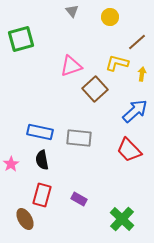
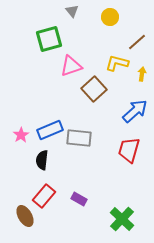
green square: moved 28 px right
brown square: moved 1 px left
blue rectangle: moved 10 px right, 2 px up; rotated 35 degrees counterclockwise
red trapezoid: rotated 60 degrees clockwise
black semicircle: rotated 18 degrees clockwise
pink star: moved 10 px right, 29 px up
red rectangle: moved 2 px right, 1 px down; rotated 25 degrees clockwise
brown ellipse: moved 3 px up
